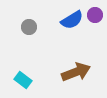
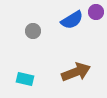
purple circle: moved 1 px right, 3 px up
gray circle: moved 4 px right, 4 px down
cyan rectangle: moved 2 px right, 1 px up; rotated 24 degrees counterclockwise
